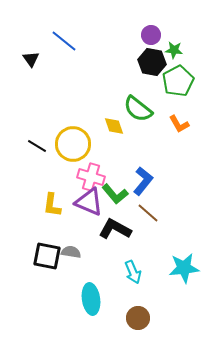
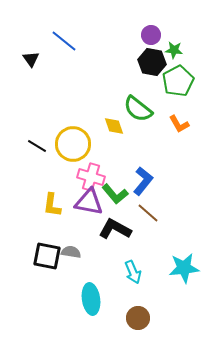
purple triangle: rotated 12 degrees counterclockwise
